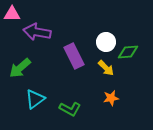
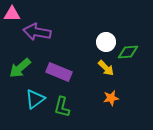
purple rectangle: moved 15 px left, 16 px down; rotated 40 degrees counterclockwise
green L-shape: moved 8 px left, 2 px up; rotated 75 degrees clockwise
